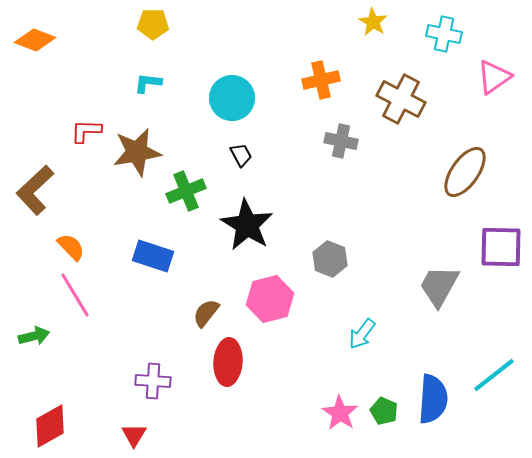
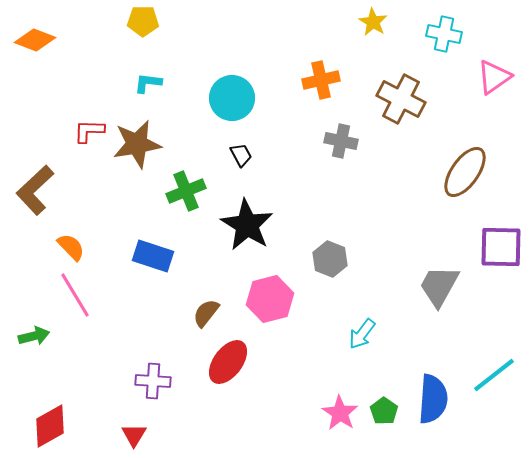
yellow pentagon: moved 10 px left, 3 px up
red L-shape: moved 3 px right
brown star: moved 8 px up
red ellipse: rotated 33 degrees clockwise
green pentagon: rotated 12 degrees clockwise
